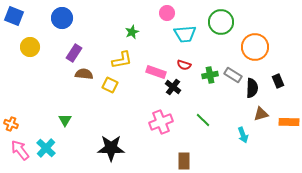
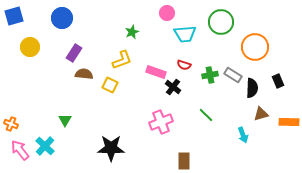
blue square: rotated 36 degrees counterclockwise
yellow L-shape: rotated 10 degrees counterclockwise
green line: moved 3 px right, 5 px up
cyan cross: moved 1 px left, 2 px up
